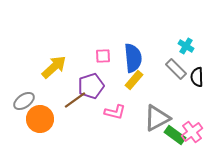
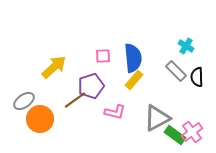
gray rectangle: moved 2 px down
